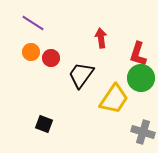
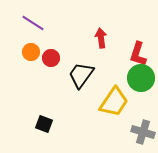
yellow trapezoid: moved 3 px down
